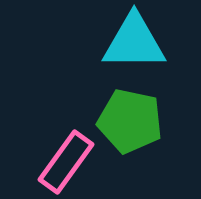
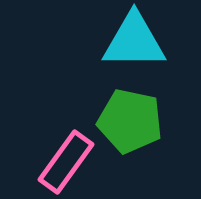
cyan triangle: moved 1 px up
